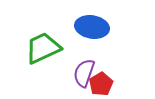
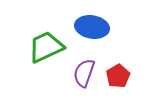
green trapezoid: moved 3 px right, 1 px up
red pentagon: moved 17 px right, 8 px up
